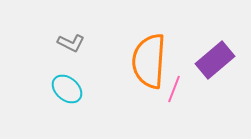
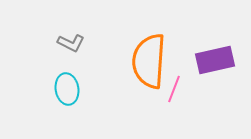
purple rectangle: rotated 27 degrees clockwise
cyan ellipse: rotated 40 degrees clockwise
